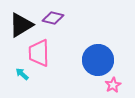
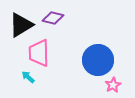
cyan arrow: moved 6 px right, 3 px down
